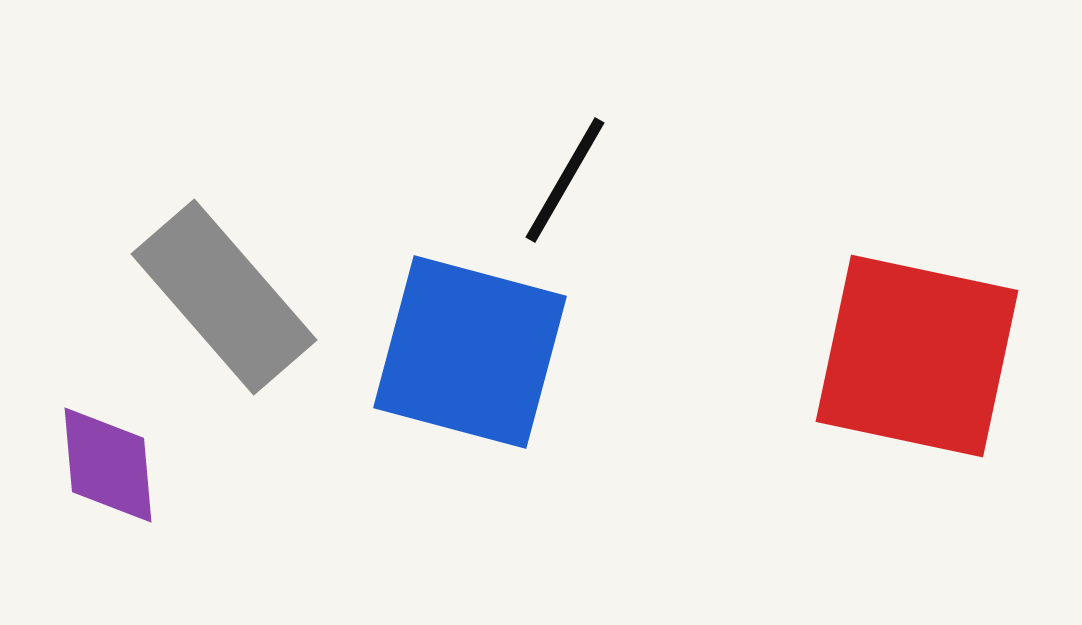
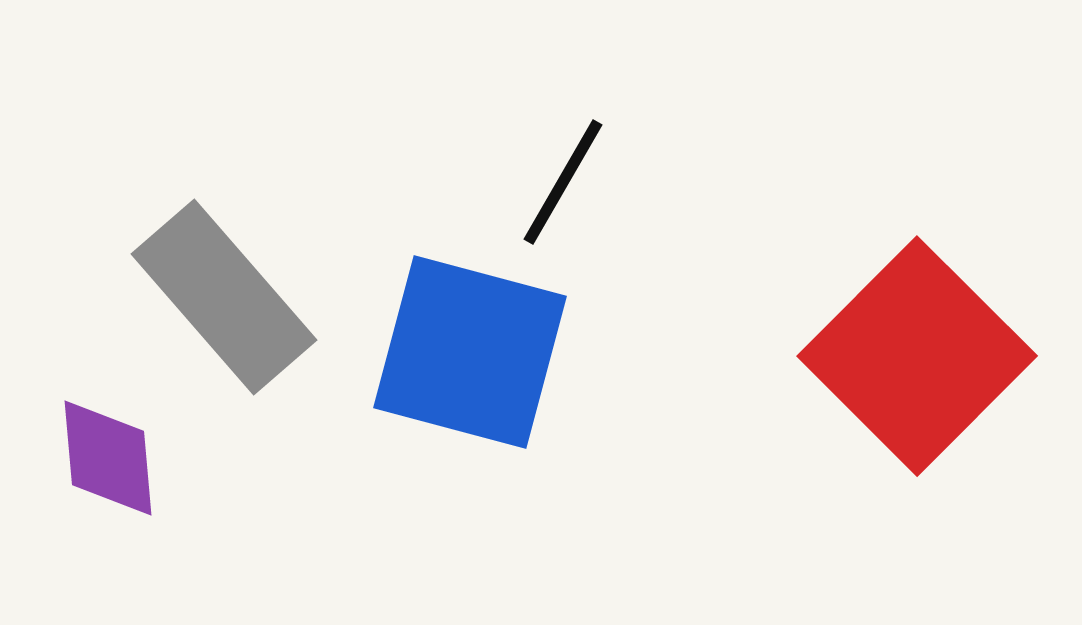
black line: moved 2 px left, 2 px down
red square: rotated 33 degrees clockwise
purple diamond: moved 7 px up
